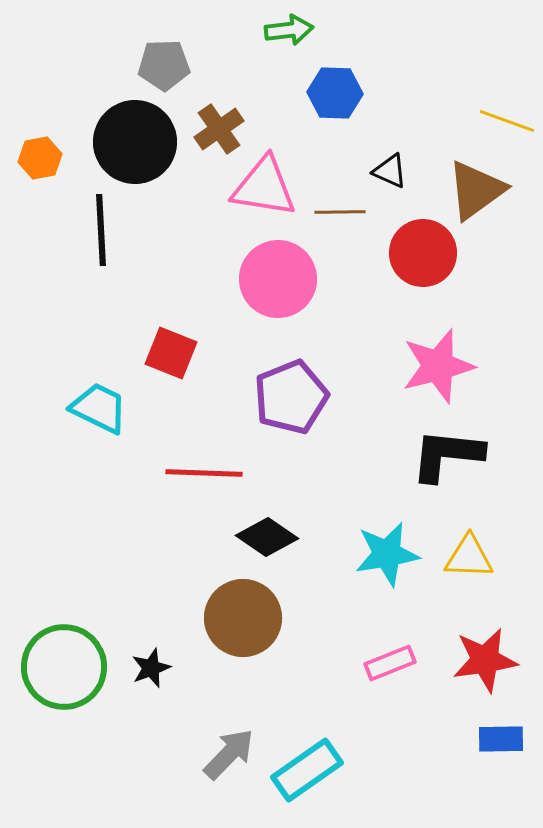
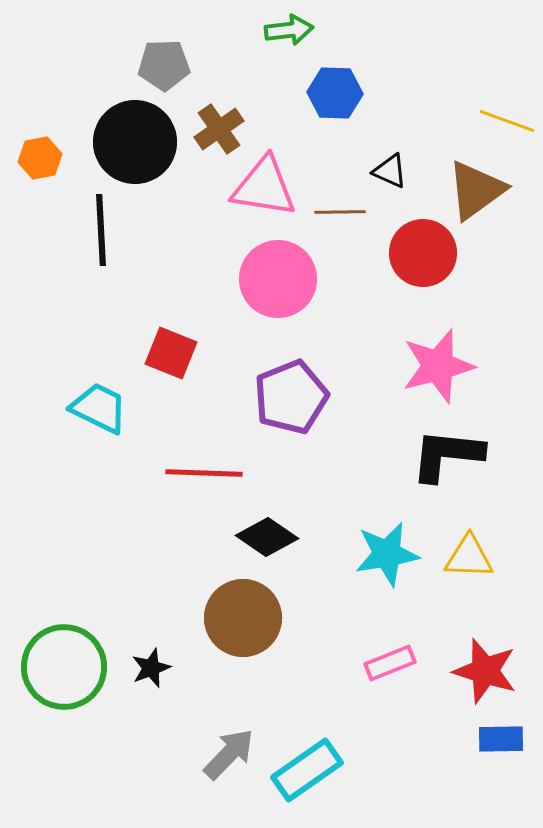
red star: moved 11 px down; rotated 26 degrees clockwise
